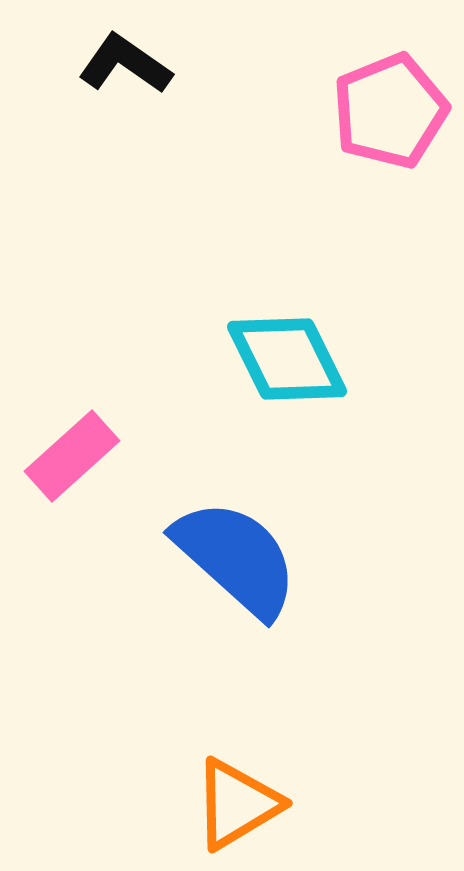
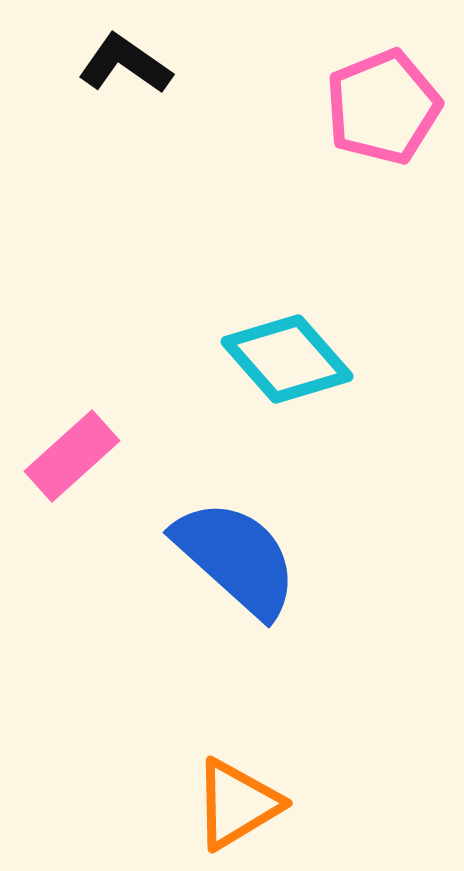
pink pentagon: moved 7 px left, 4 px up
cyan diamond: rotated 15 degrees counterclockwise
